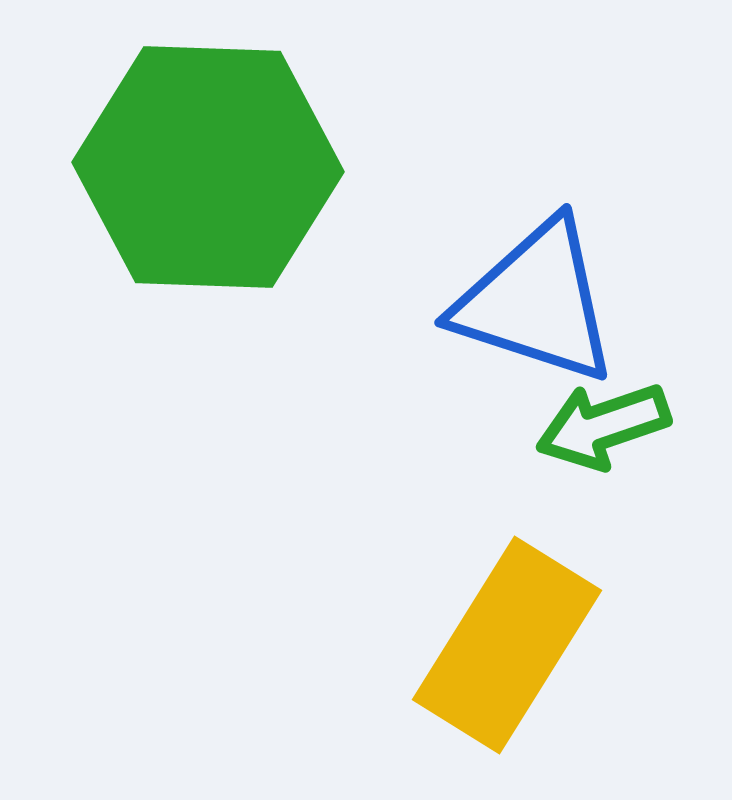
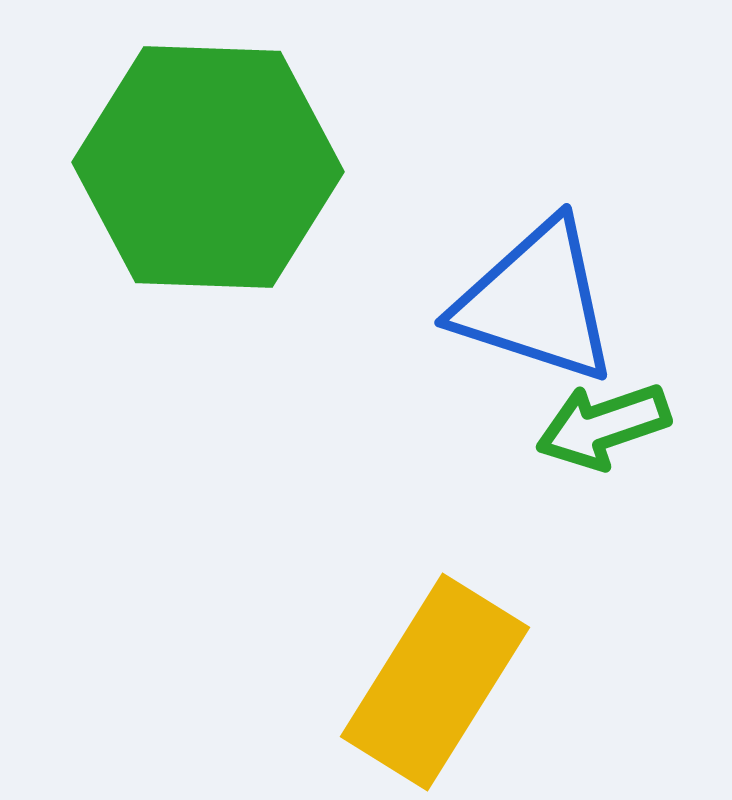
yellow rectangle: moved 72 px left, 37 px down
